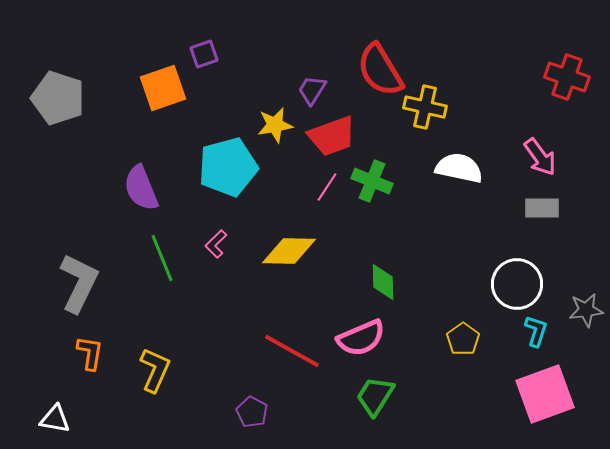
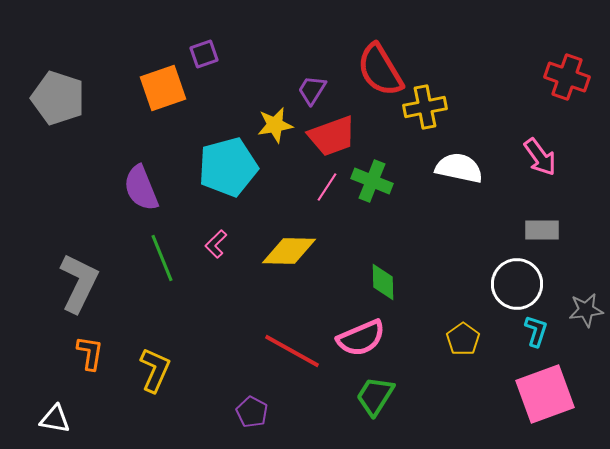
yellow cross: rotated 24 degrees counterclockwise
gray rectangle: moved 22 px down
